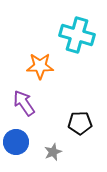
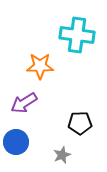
cyan cross: rotated 8 degrees counterclockwise
purple arrow: rotated 88 degrees counterclockwise
gray star: moved 9 px right, 3 px down
